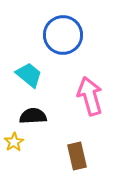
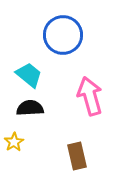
black semicircle: moved 3 px left, 8 px up
